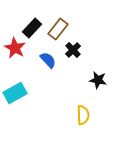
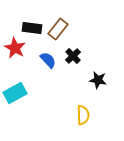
black rectangle: rotated 54 degrees clockwise
black cross: moved 6 px down
